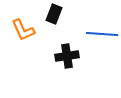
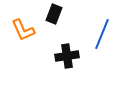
blue line: rotated 72 degrees counterclockwise
